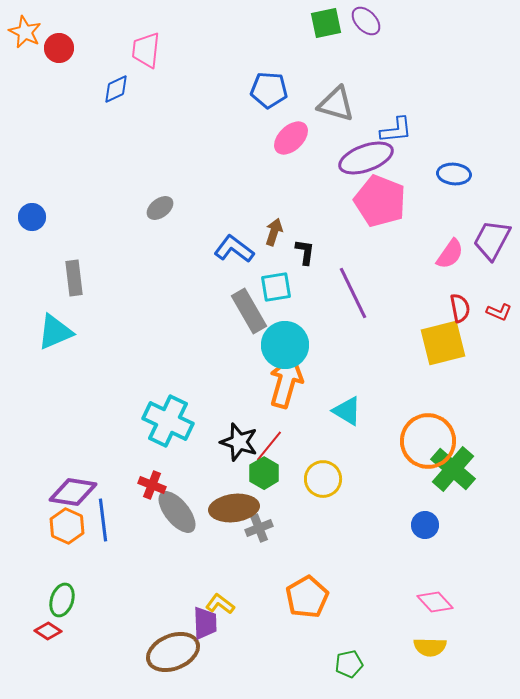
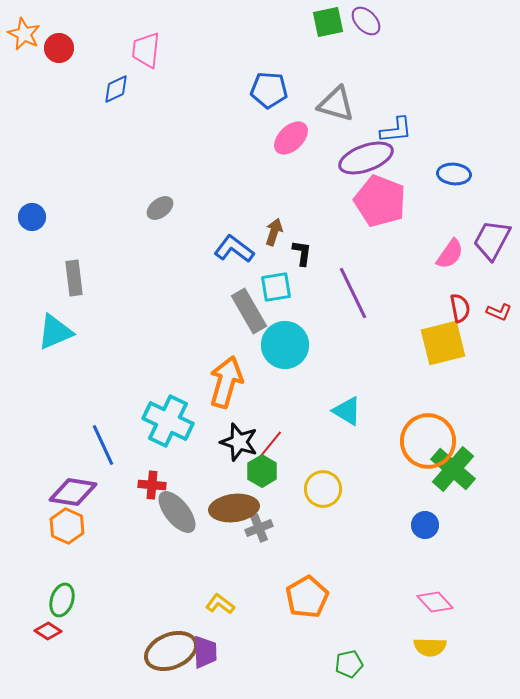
green square at (326, 23): moved 2 px right, 1 px up
orange star at (25, 32): moved 1 px left, 2 px down
black L-shape at (305, 252): moved 3 px left, 1 px down
orange arrow at (286, 382): moved 60 px left
green hexagon at (264, 473): moved 2 px left, 2 px up
yellow circle at (323, 479): moved 10 px down
red cross at (152, 485): rotated 16 degrees counterclockwise
blue line at (103, 520): moved 75 px up; rotated 18 degrees counterclockwise
purple trapezoid at (205, 623): moved 29 px down
brown ellipse at (173, 652): moved 2 px left, 1 px up
